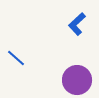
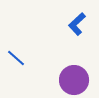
purple circle: moved 3 px left
